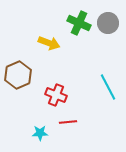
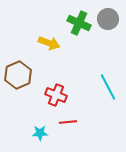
gray circle: moved 4 px up
